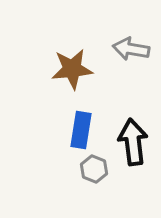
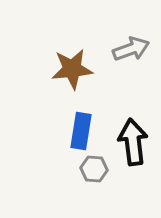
gray arrow: rotated 150 degrees clockwise
blue rectangle: moved 1 px down
gray hexagon: rotated 16 degrees counterclockwise
